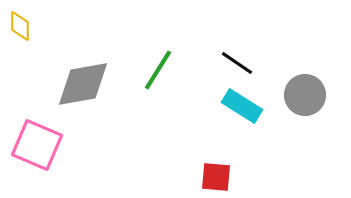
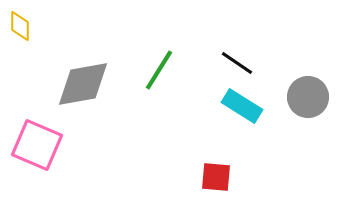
green line: moved 1 px right
gray circle: moved 3 px right, 2 px down
